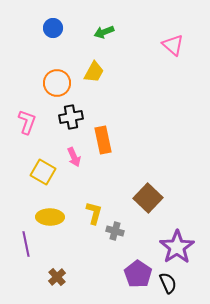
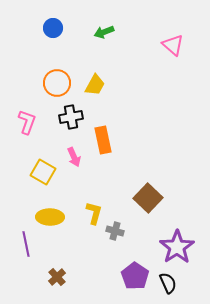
yellow trapezoid: moved 1 px right, 13 px down
purple pentagon: moved 3 px left, 2 px down
